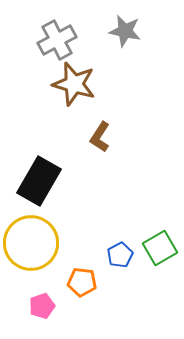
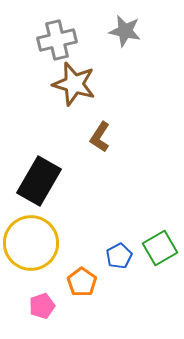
gray cross: rotated 15 degrees clockwise
blue pentagon: moved 1 px left, 1 px down
orange pentagon: rotated 28 degrees clockwise
